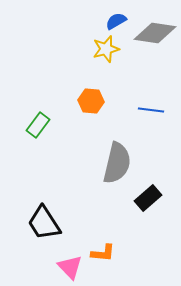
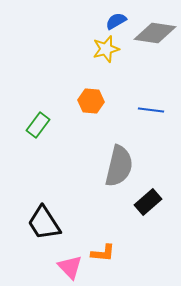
gray semicircle: moved 2 px right, 3 px down
black rectangle: moved 4 px down
